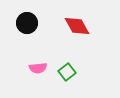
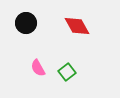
black circle: moved 1 px left
pink semicircle: rotated 66 degrees clockwise
